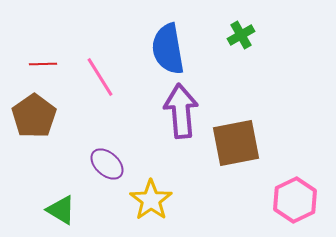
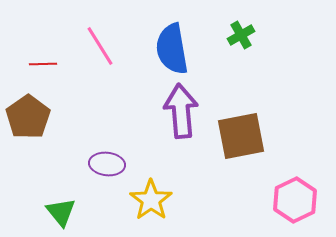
blue semicircle: moved 4 px right
pink line: moved 31 px up
brown pentagon: moved 6 px left, 1 px down
brown square: moved 5 px right, 7 px up
purple ellipse: rotated 36 degrees counterclockwise
green triangle: moved 2 px down; rotated 20 degrees clockwise
